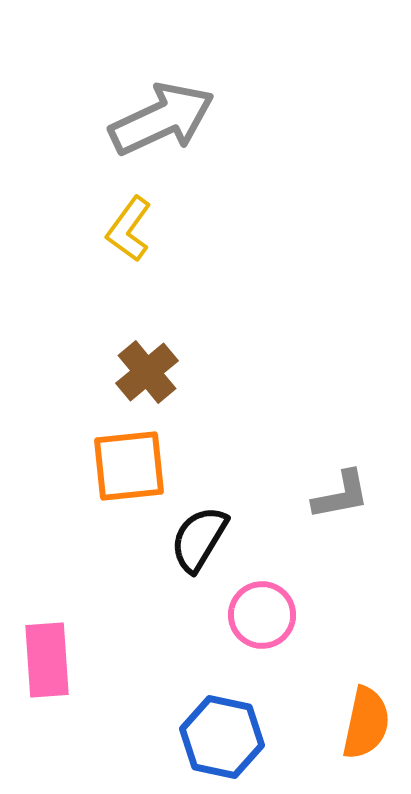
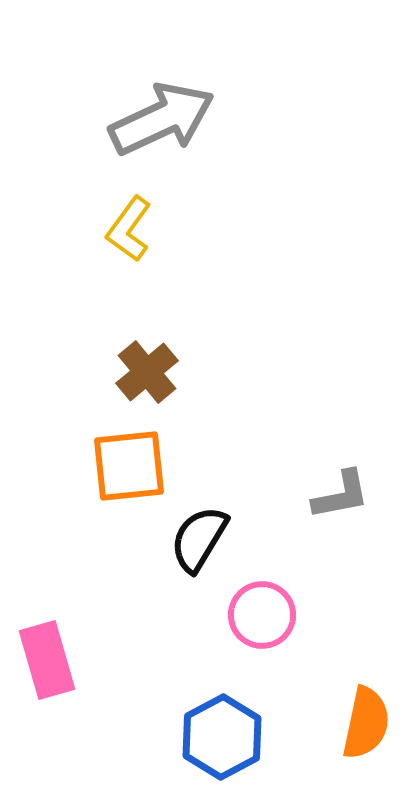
pink rectangle: rotated 12 degrees counterclockwise
blue hexagon: rotated 20 degrees clockwise
